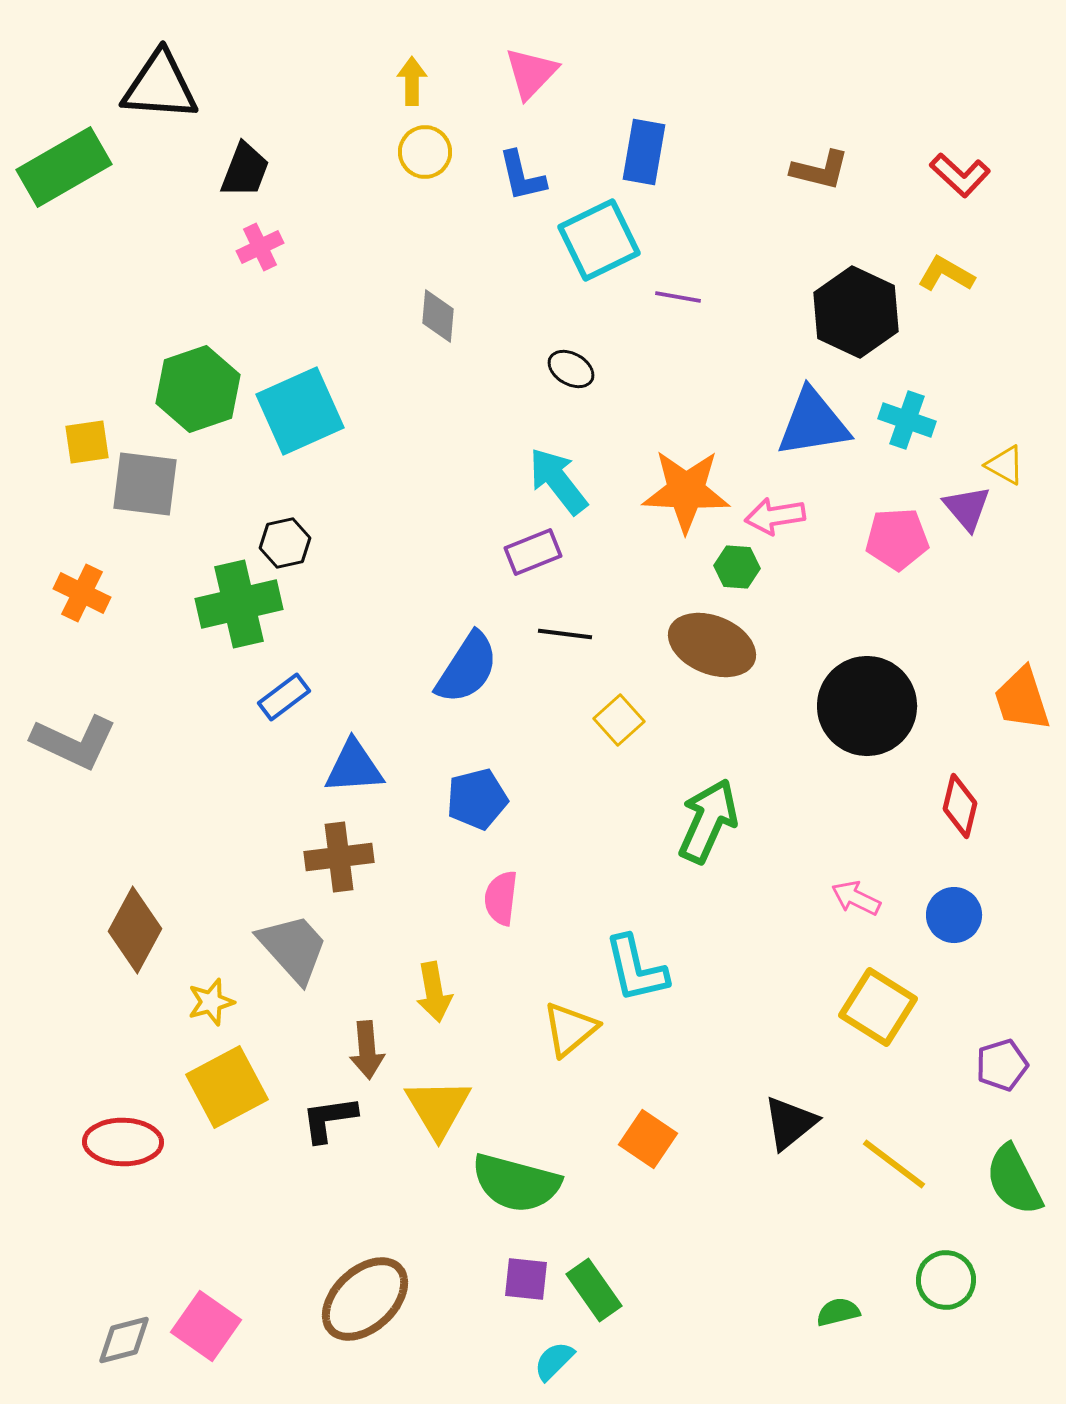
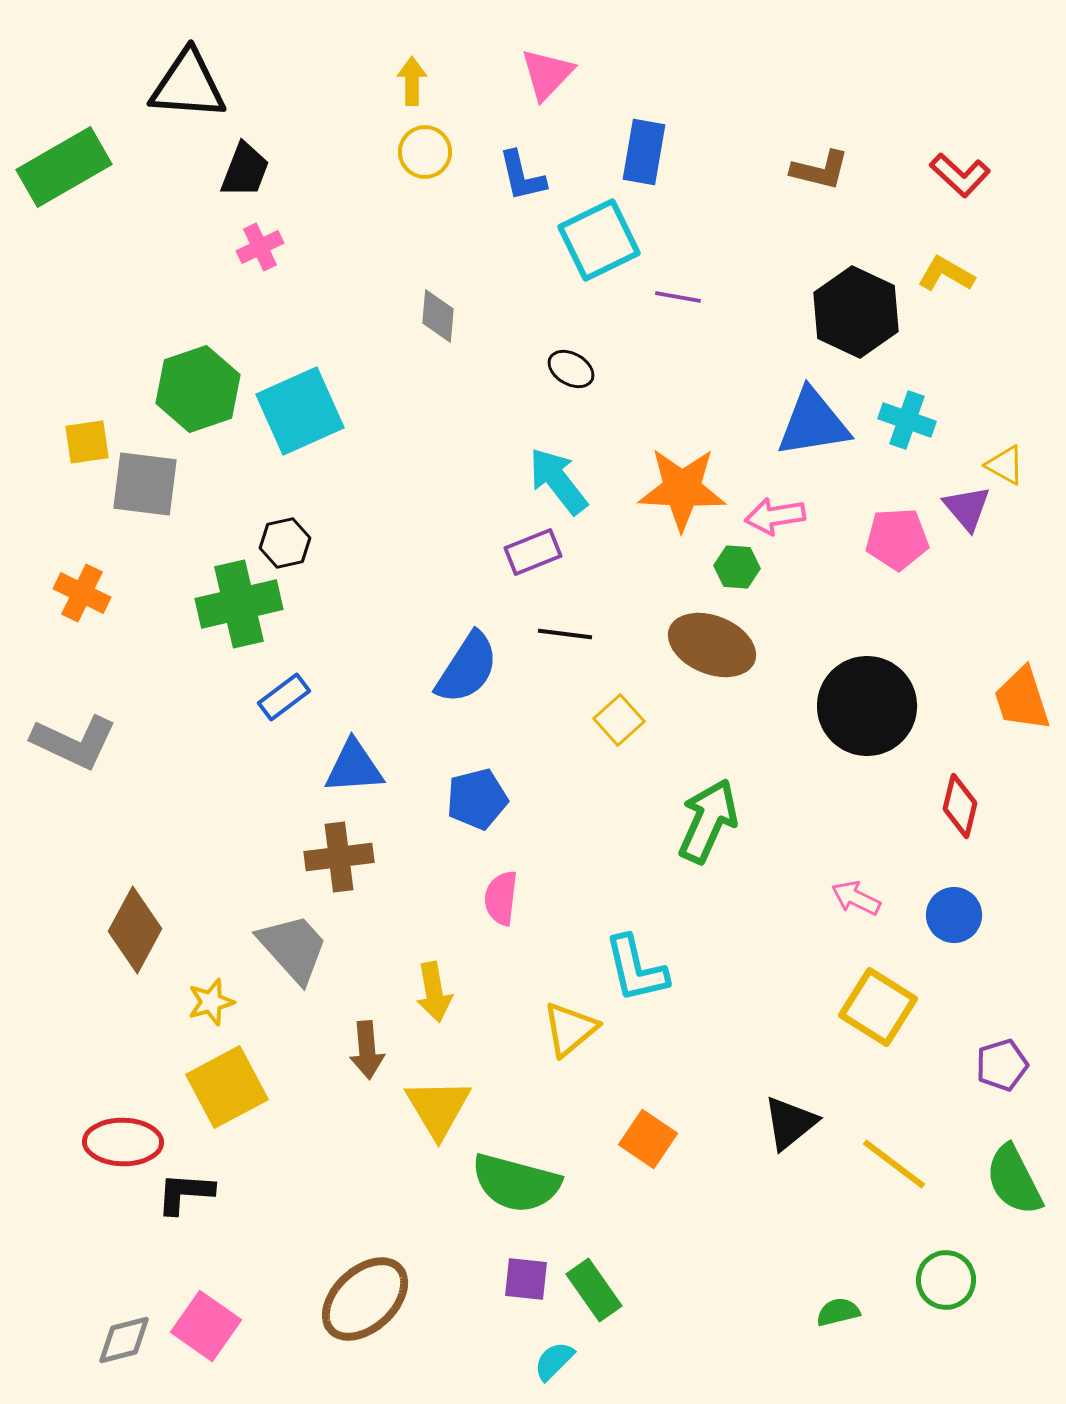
pink triangle at (531, 73): moved 16 px right, 1 px down
black triangle at (160, 86): moved 28 px right, 1 px up
orange star at (686, 491): moved 4 px left, 2 px up
black L-shape at (329, 1119): moved 144 px left, 74 px down; rotated 12 degrees clockwise
